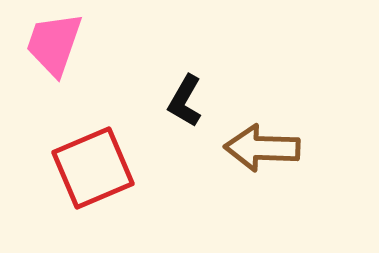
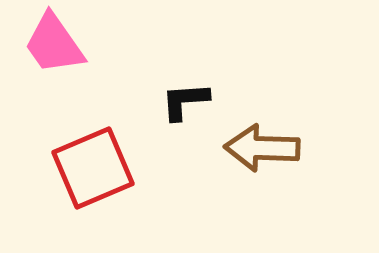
pink trapezoid: rotated 54 degrees counterclockwise
black L-shape: rotated 56 degrees clockwise
